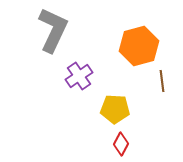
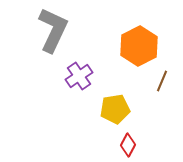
orange hexagon: rotated 12 degrees counterclockwise
brown line: rotated 30 degrees clockwise
yellow pentagon: rotated 12 degrees counterclockwise
red diamond: moved 7 px right, 1 px down
